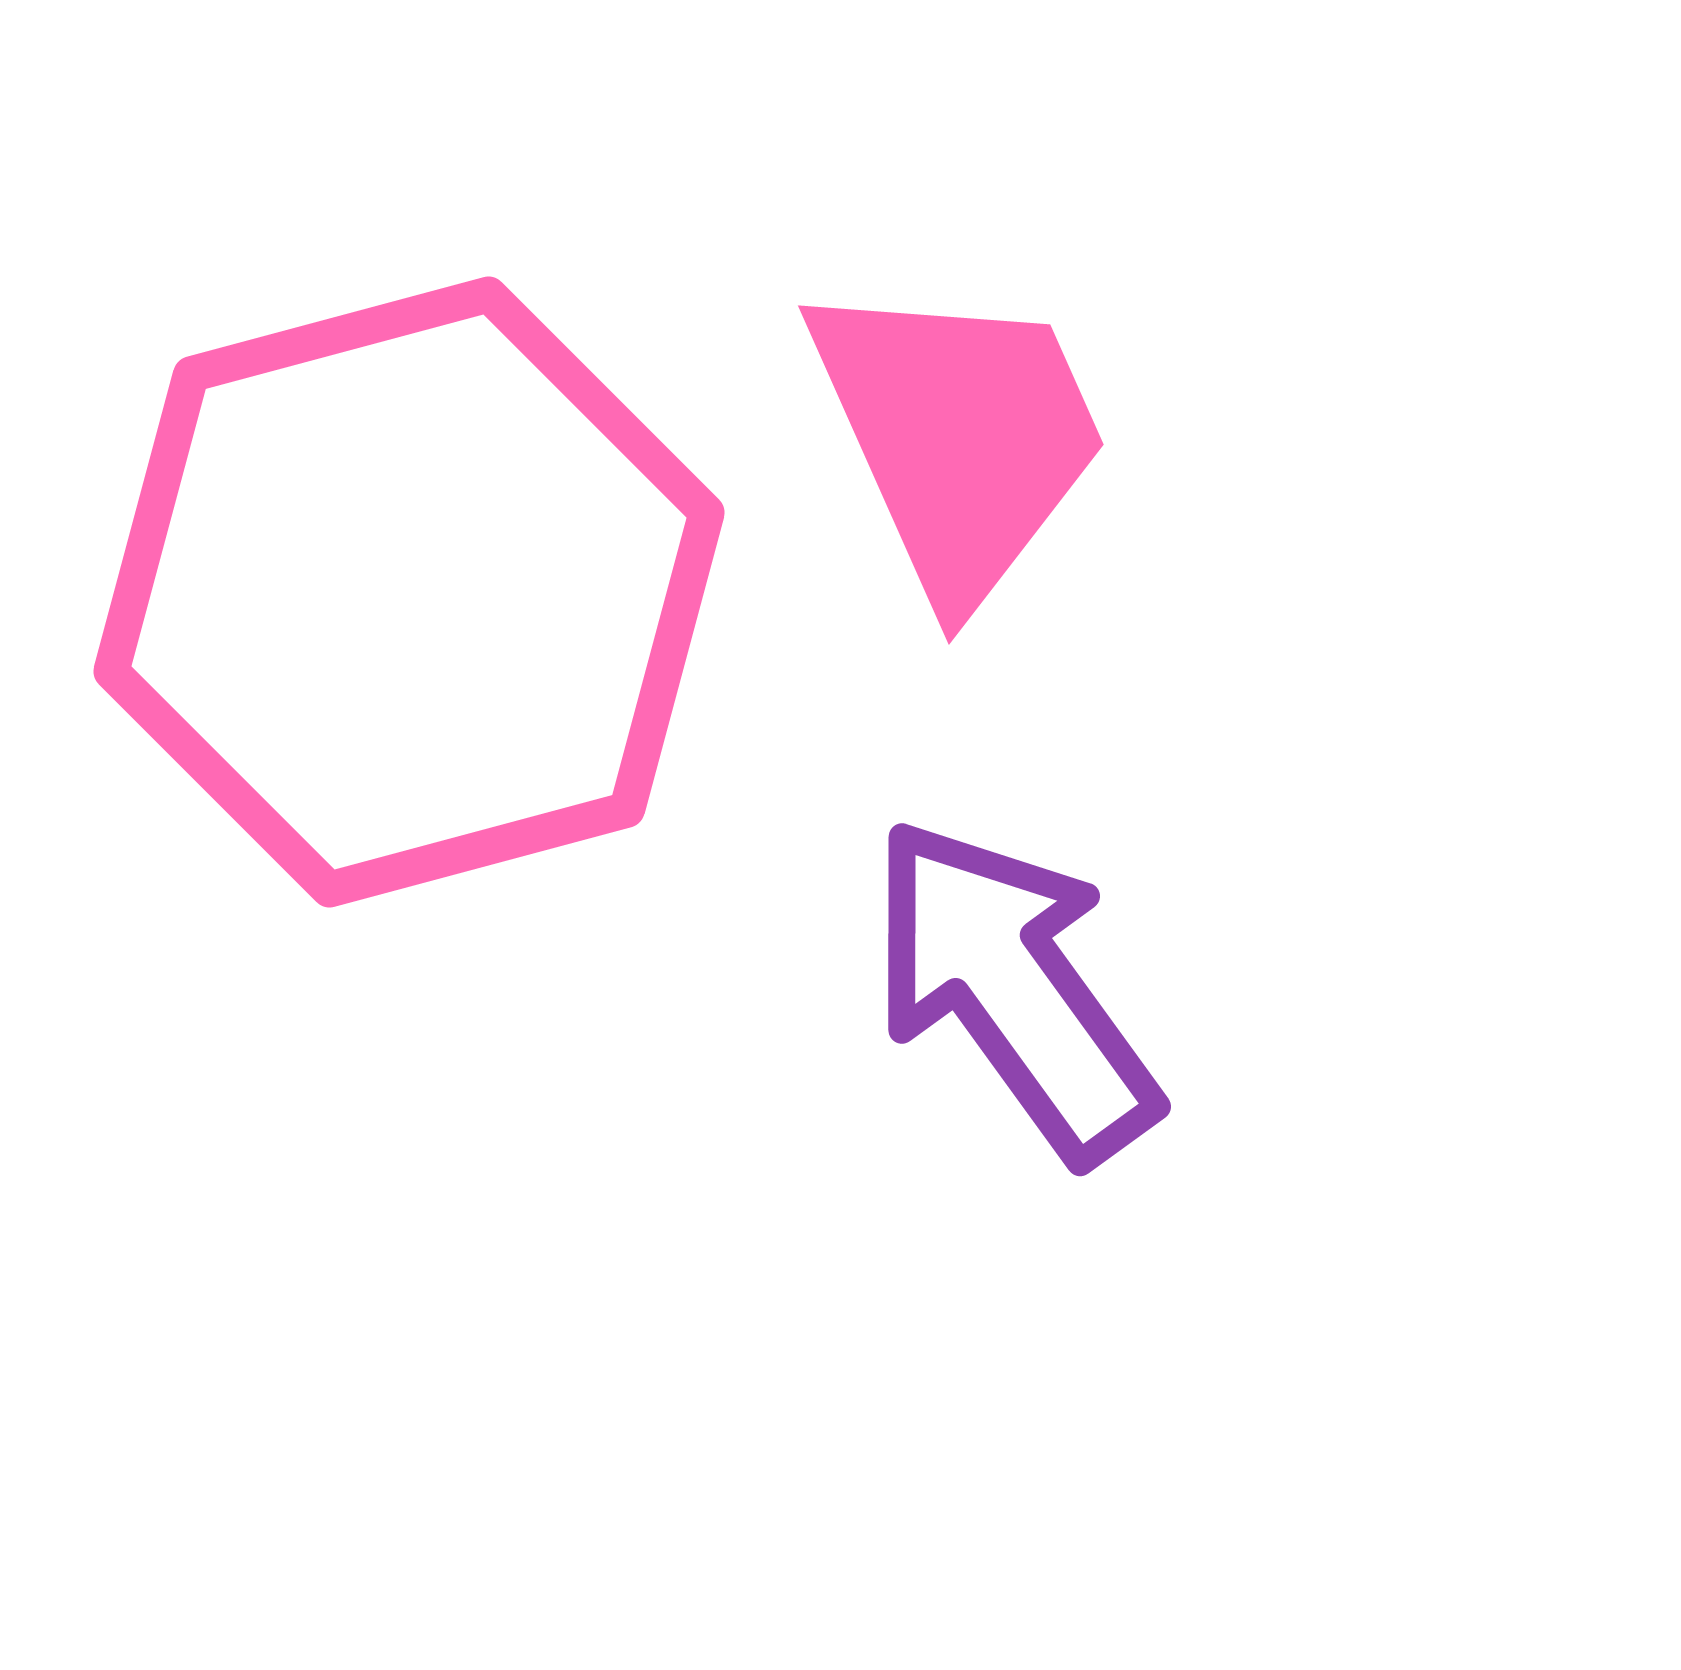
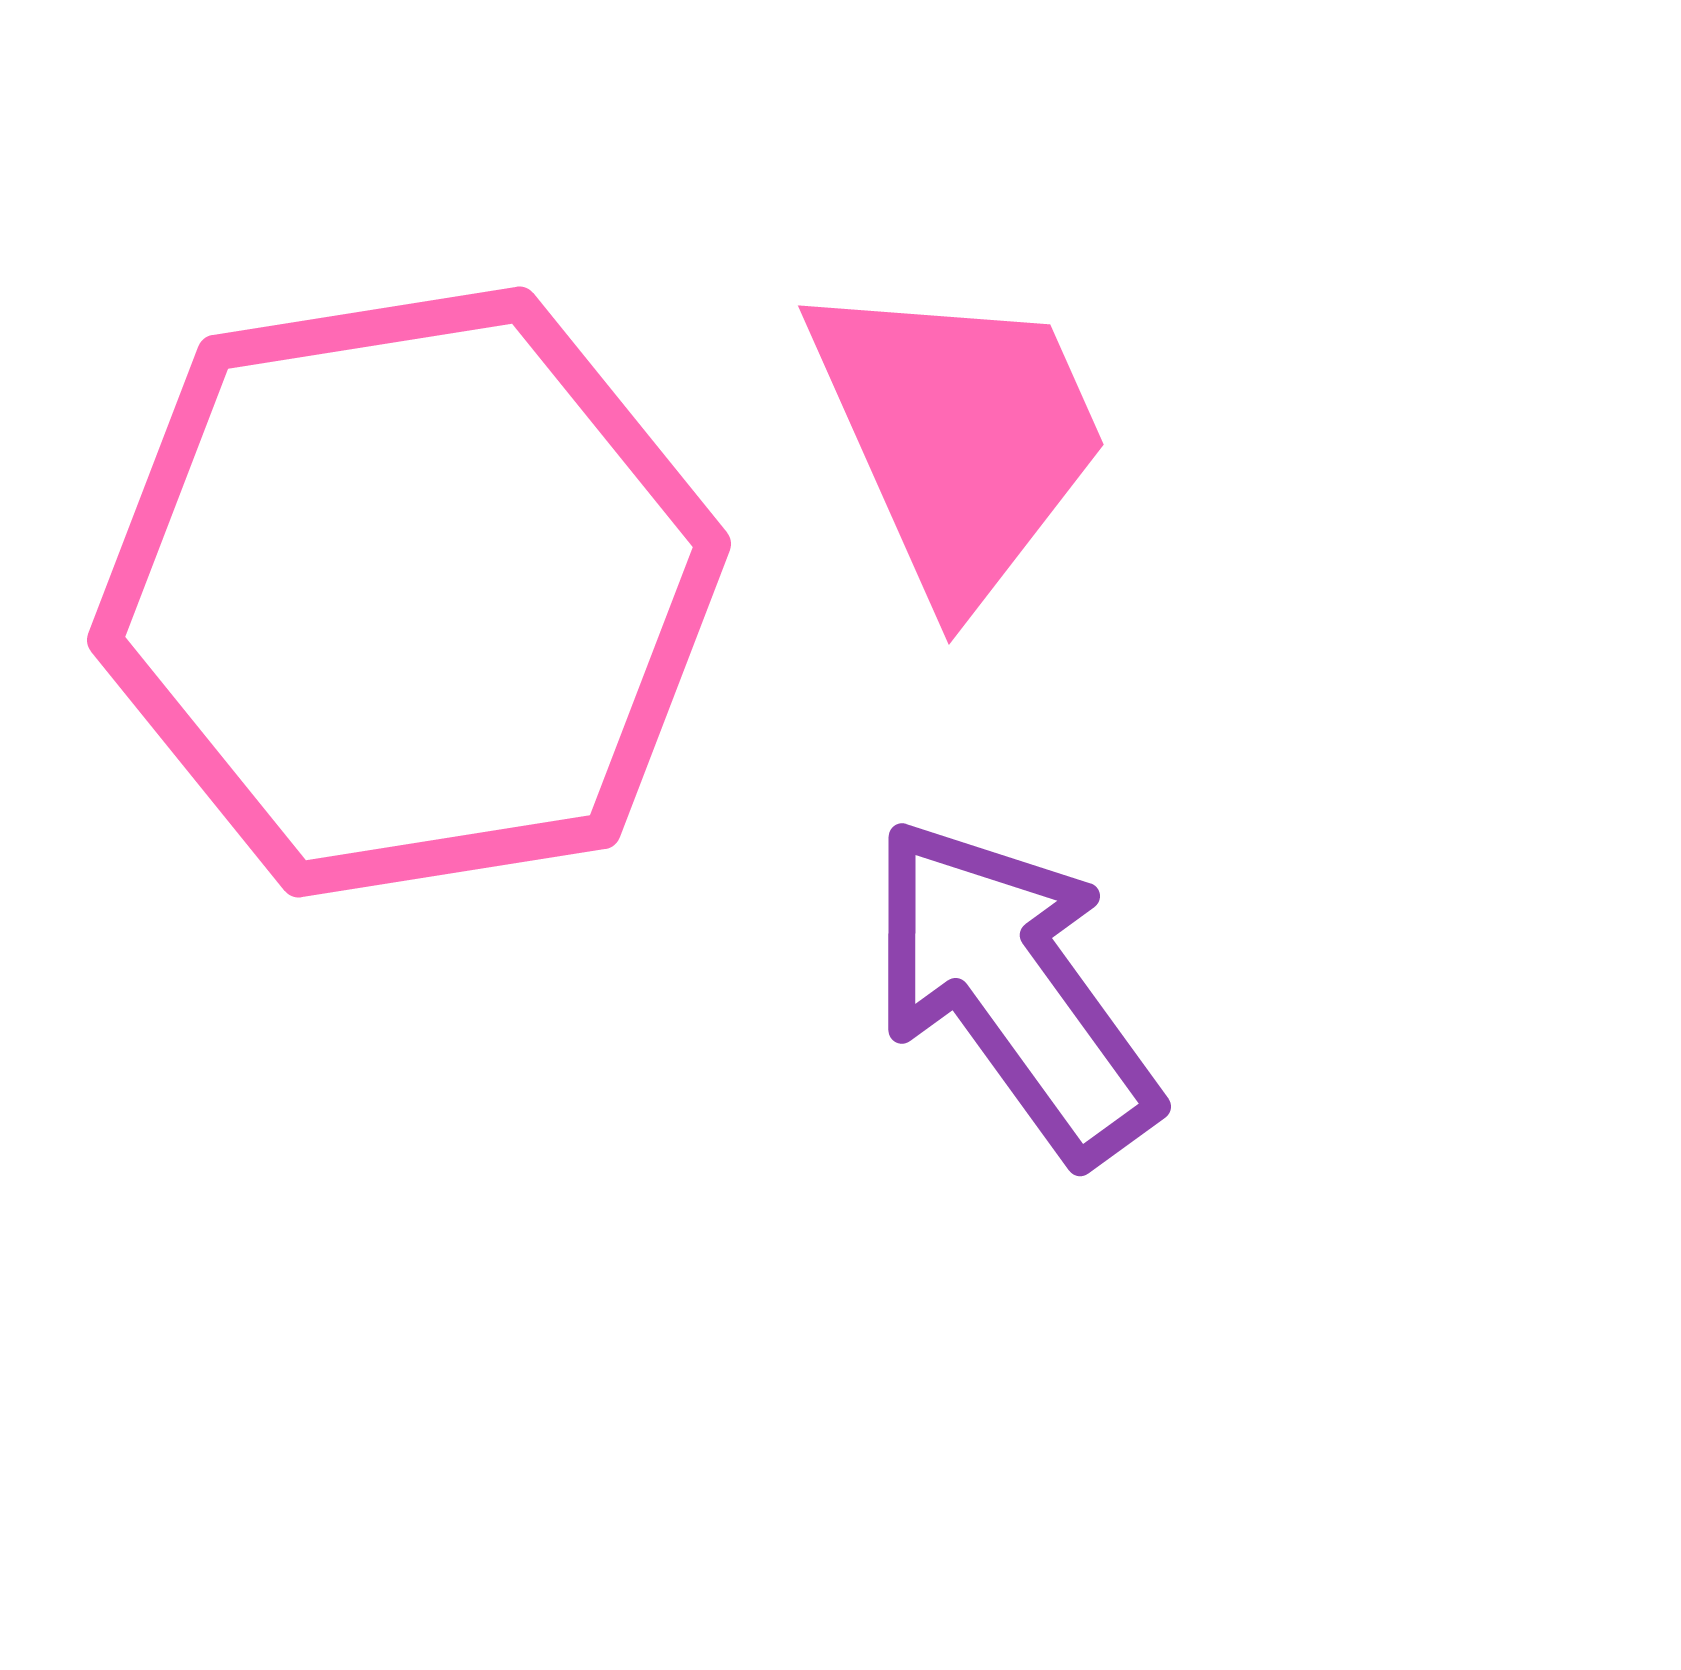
pink hexagon: rotated 6 degrees clockwise
